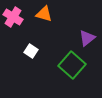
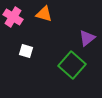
white square: moved 5 px left; rotated 16 degrees counterclockwise
